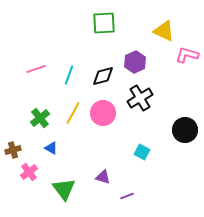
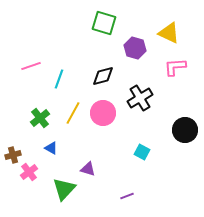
green square: rotated 20 degrees clockwise
yellow triangle: moved 5 px right, 2 px down
pink L-shape: moved 12 px left, 12 px down; rotated 20 degrees counterclockwise
purple hexagon: moved 14 px up; rotated 20 degrees counterclockwise
pink line: moved 5 px left, 3 px up
cyan line: moved 10 px left, 4 px down
brown cross: moved 5 px down
purple triangle: moved 15 px left, 8 px up
green triangle: rotated 20 degrees clockwise
